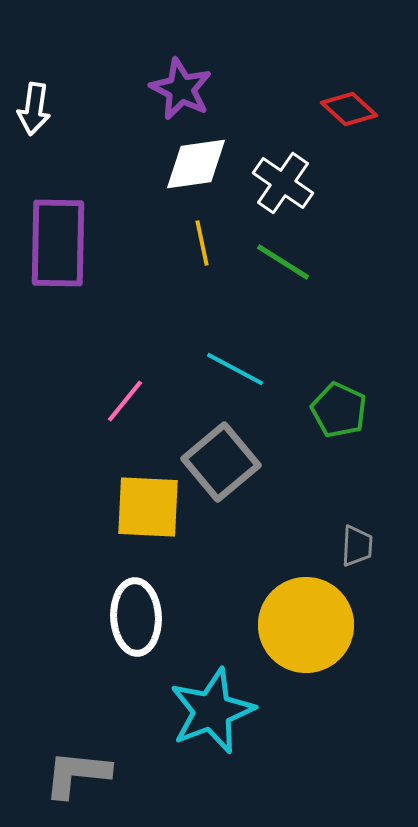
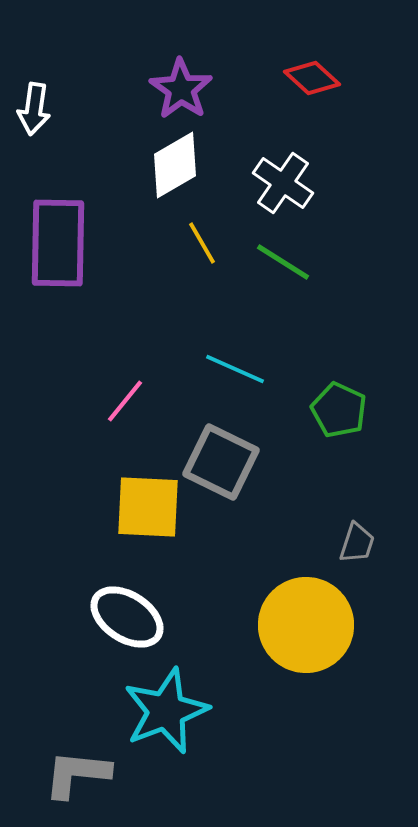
purple star: rotated 8 degrees clockwise
red diamond: moved 37 px left, 31 px up
white diamond: moved 21 px left, 1 px down; rotated 22 degrees counterclockwise
yellow line: rotated 18 degrees counterclockwise
cyan line: rotated 4 degrees counterclockwise
gray square: rotated 24 degrees counterclockwise
gray trapezoid: moved 3 px up; rotated 15 degrees clockwise
white ellipse: moved 9 px left; rotated 54 degrees counterclockwise
cyan star: moved 46 px left
